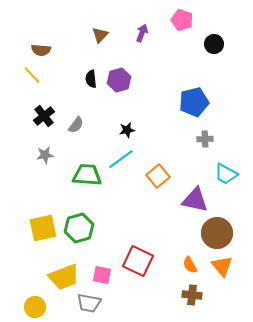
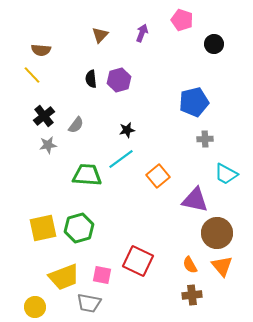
gray star: moved 3 px right, 10 px up
brown cross: rotated 12 degrees counterclockwise
